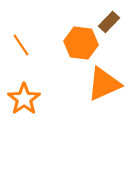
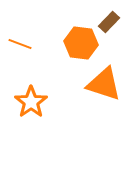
orange line: moved 1 px left, 1 px up; rotated 35 degrees counterclockwise
orange triangle: rotated 42 degrees clockwise
orange star: moved 7 px right, 3 px down
